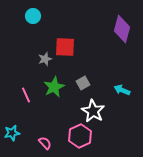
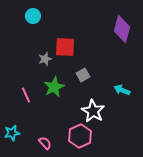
gray square: moved 8 px up
